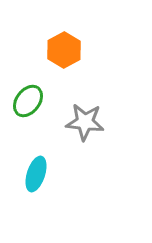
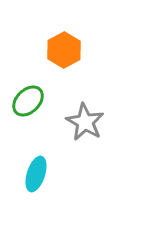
green ellipse: rotated 8 degrees clockwise
gray star: rotated 24 degrees clockwise
